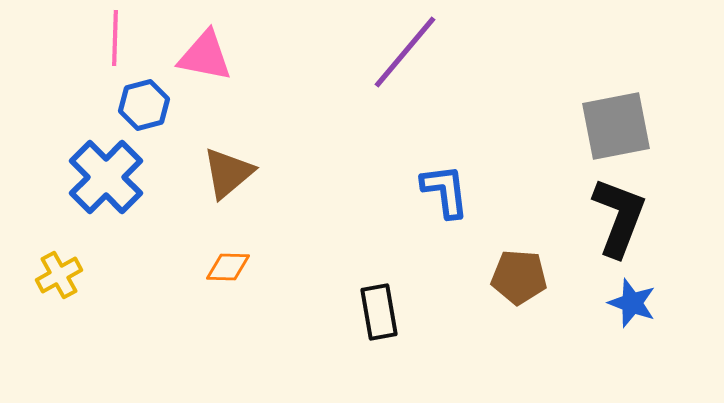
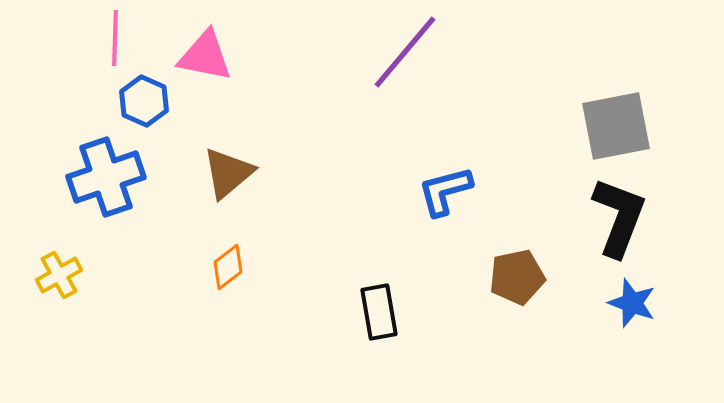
blue hexagon: moved 4 px up; rotated 21 degrees counterclockwise
blue cross: rotated 26 degrees clockwise
blue L-shape: rotated 98 degrees counterclockwise
orange diamond: rotated 39 degrees counterclockwise
brown pentagon: moved 2 px left; rotated 16 degrees counterclockwise
